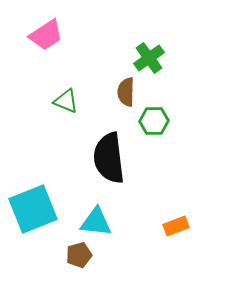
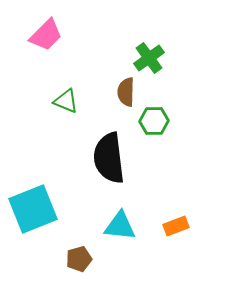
pink trapezoid: rotated 12 degrees counterclockwise
cyan triangle: moved 24 px right, 4 px down
brown pentagon: moved 4 px down
